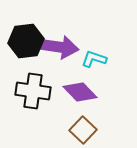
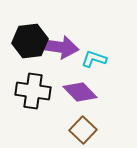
black hexagon: moved 4 px right
